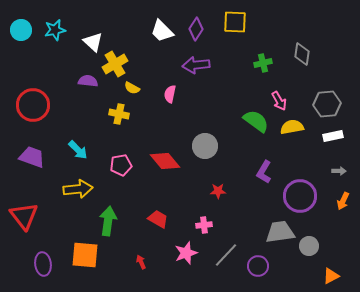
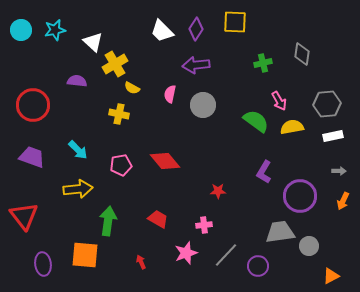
purple semicircle at (88, 81): moved 11 px left
gray circle at (205, 146): moved 2 px left, 41 px up
